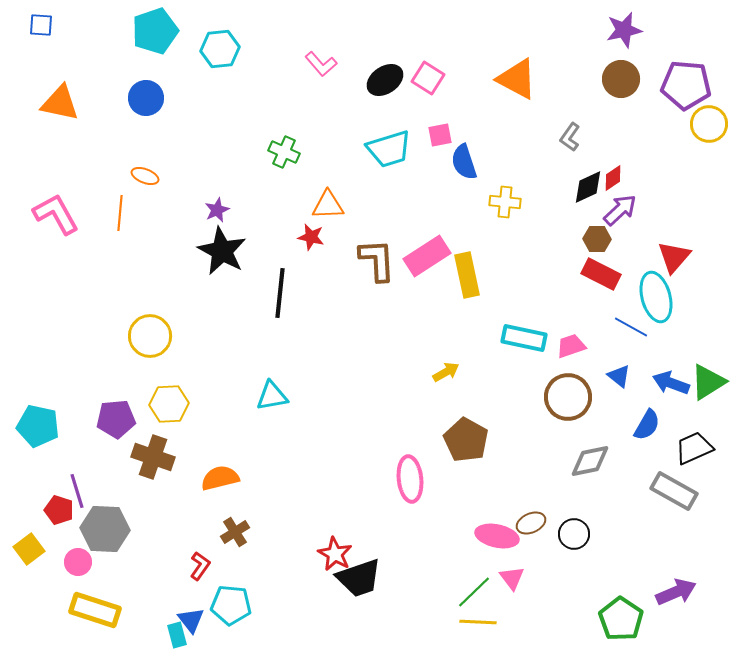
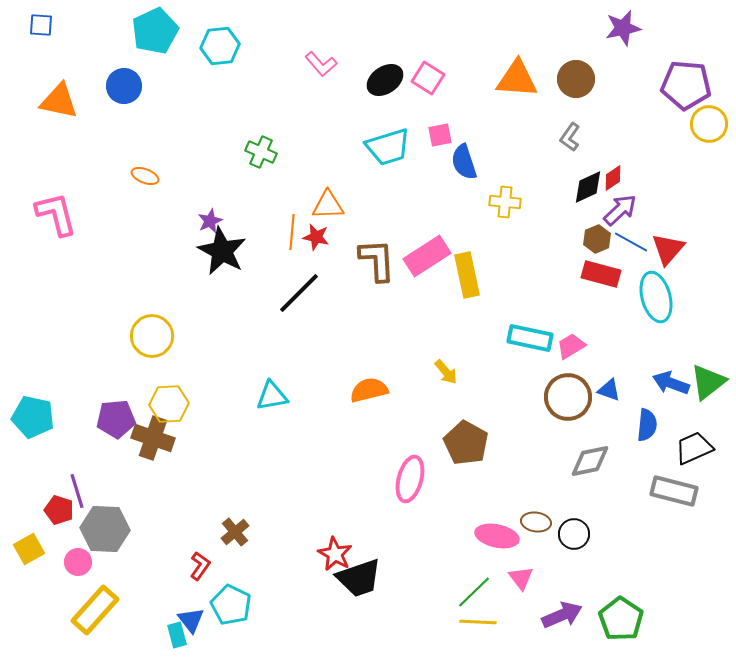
purple star at (624, 30): moved 1 px left, 2 px up
cyan pentagon at (155, 31): rotated 6 degrees counterclockwise
cyan hexagon at (220, 49): moved 3 px up
orange triangle at (517, 79): rotated 24 degrees counterclockwise
brown circle at (621, 79): moved 45 px left
blue circle at (146, 98): moved 22 px left, 12 px up
orange triangle at (60, 103): moved 1 px left, 2 px up
cyan trapezoid at (389, 149): moved 1 px left, 2 px up
green cross at (284, 152): moved 23 px left
purple star at (217, 210): moved 7 px left, 11 px down
orange line at (120, 213): moved 172 px right, 19 px down
pink L-shape at (56, 214): rotated 15 degrees clockwise
red star at (311, 237): moved 5 px right
brown hexagon at (597, 239): rotated 24 degrees counterclockwise
red triangle at (674, 257): moved 6 px left, 8 px up
red rectangle at (601, 274): rotated 12 degrees counterclockwise
black line at (280, 293): moved 19 px right; rotated 39 degrees clockwise
blue line at (631, 327): moved 85 px up
yellow circle at (150, 336): moved 2 px right
cyan rectangle at (524, 338): moved 6 px right
pink trapezoid at (571, 346): rotated 12 degrees counterclockwise
yellow arrow at (446, 372): rotated 80 degrees clockwise
blue triangle at (619, 376): moved 10 px left, 14 px down; rotated 20 degrees counterclockwise
green triangle at (708, 382): rotated 6 degrees counterclockwise
blue semicircle at (647, 425): rotated 24 degrees counterclockwise
cyan pentagon at (38, 426): moved 5 px left, 9 px up
brown pentagon at (466, 440): moved 3 px down
brown cross at (153, 457): moved 19 px up
orange semicircle at (220, 478): moved 149 px right, 88 px up
pink ellipse at (410, 479): rotated 21 degrees clockwise
gray rectangle at (674, 491): rotated 15 degrees counterclockwise
brown ellipse at (531, 523): moved 5 px right, 1 px up; rotated 32 degrees clockwise
brown cross at (235, 532): rotated 8 degrees counterclockwise
yellow square at (29, 549): rotated 8 degrees clockwise
pink triangle at (512, 578): moved 9 px right
purple arrow at (676, 592): moved 114 px left, 23 px down
cyan pentagon at (231, 605): rotated 21 degrees clockwise
yellow rectangle at (95, 610): rotated 66 degrees counterclockwise
